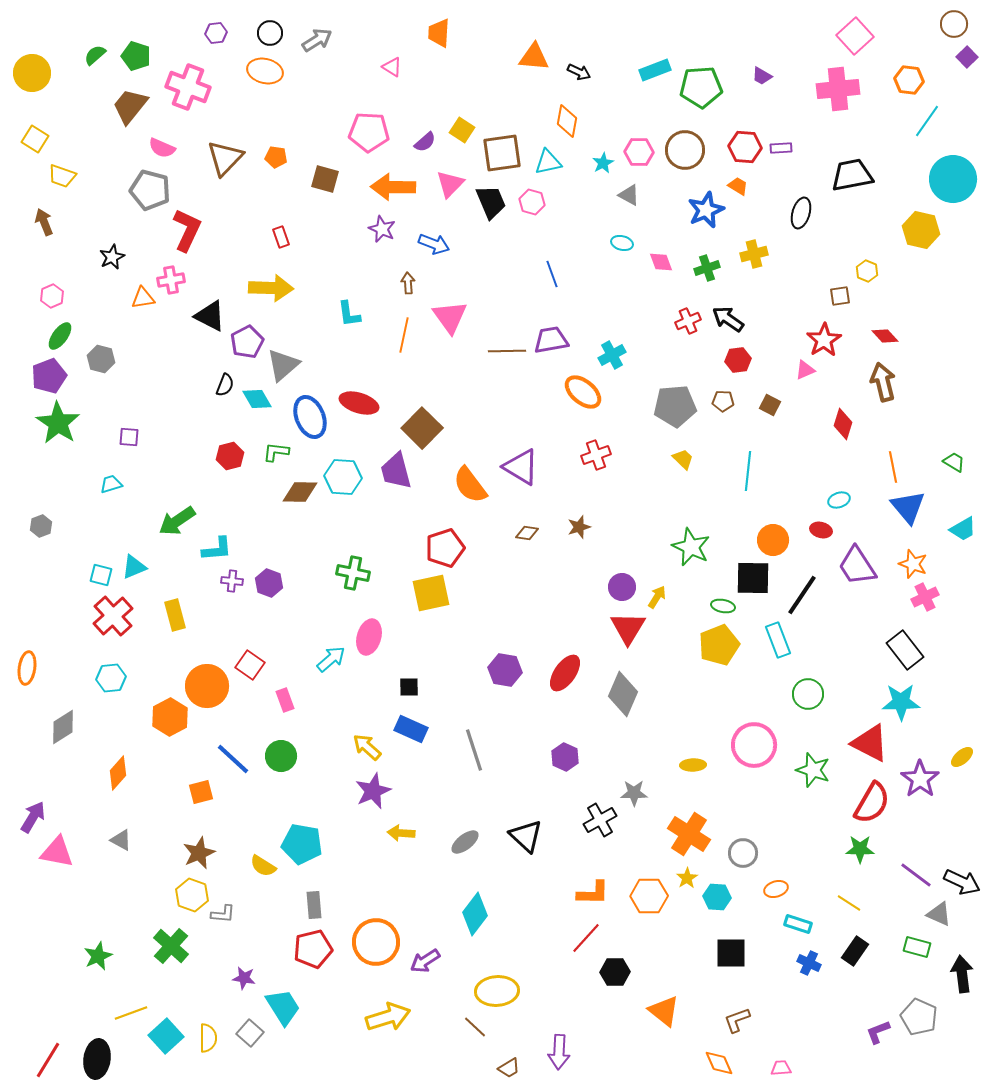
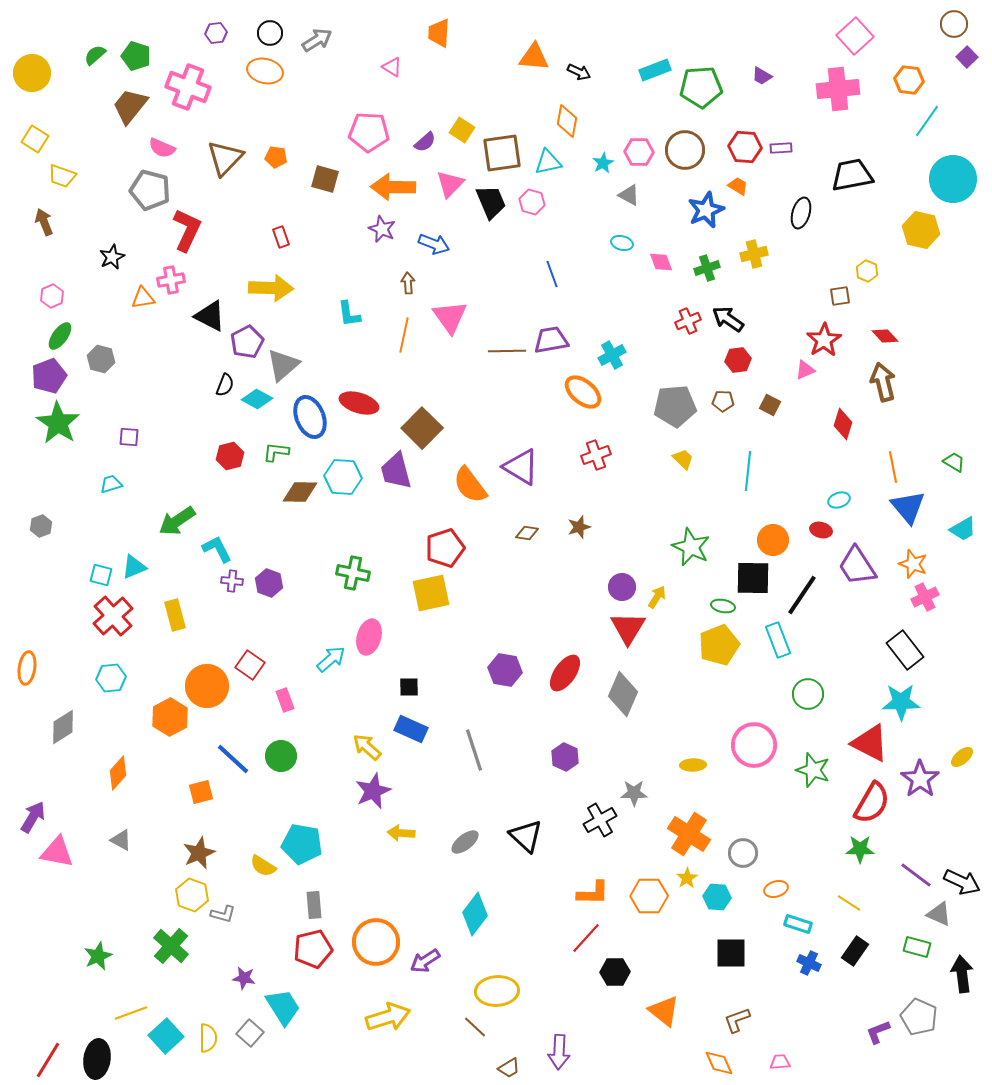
cyan diamond at (257, 399): rotated 32 degrees counterclockwise
cyan L-shape at (217, 549): rotated 112 degrees counterclockwise
gray L-shape at (223, 914): rotated 10 degrees clockwise
pink trapezoid at (781, 1068): moved 1 px left, 6 px up
